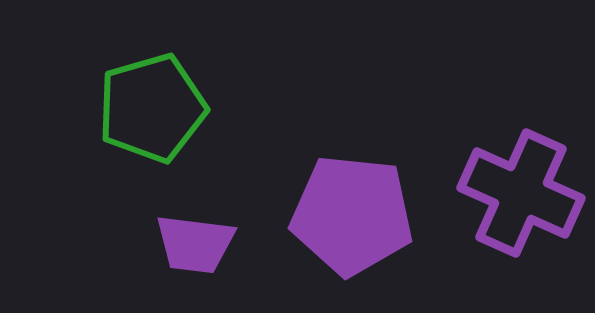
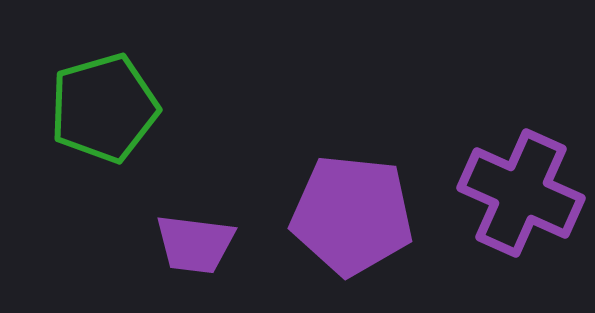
green pentagon: moved 48 px left
